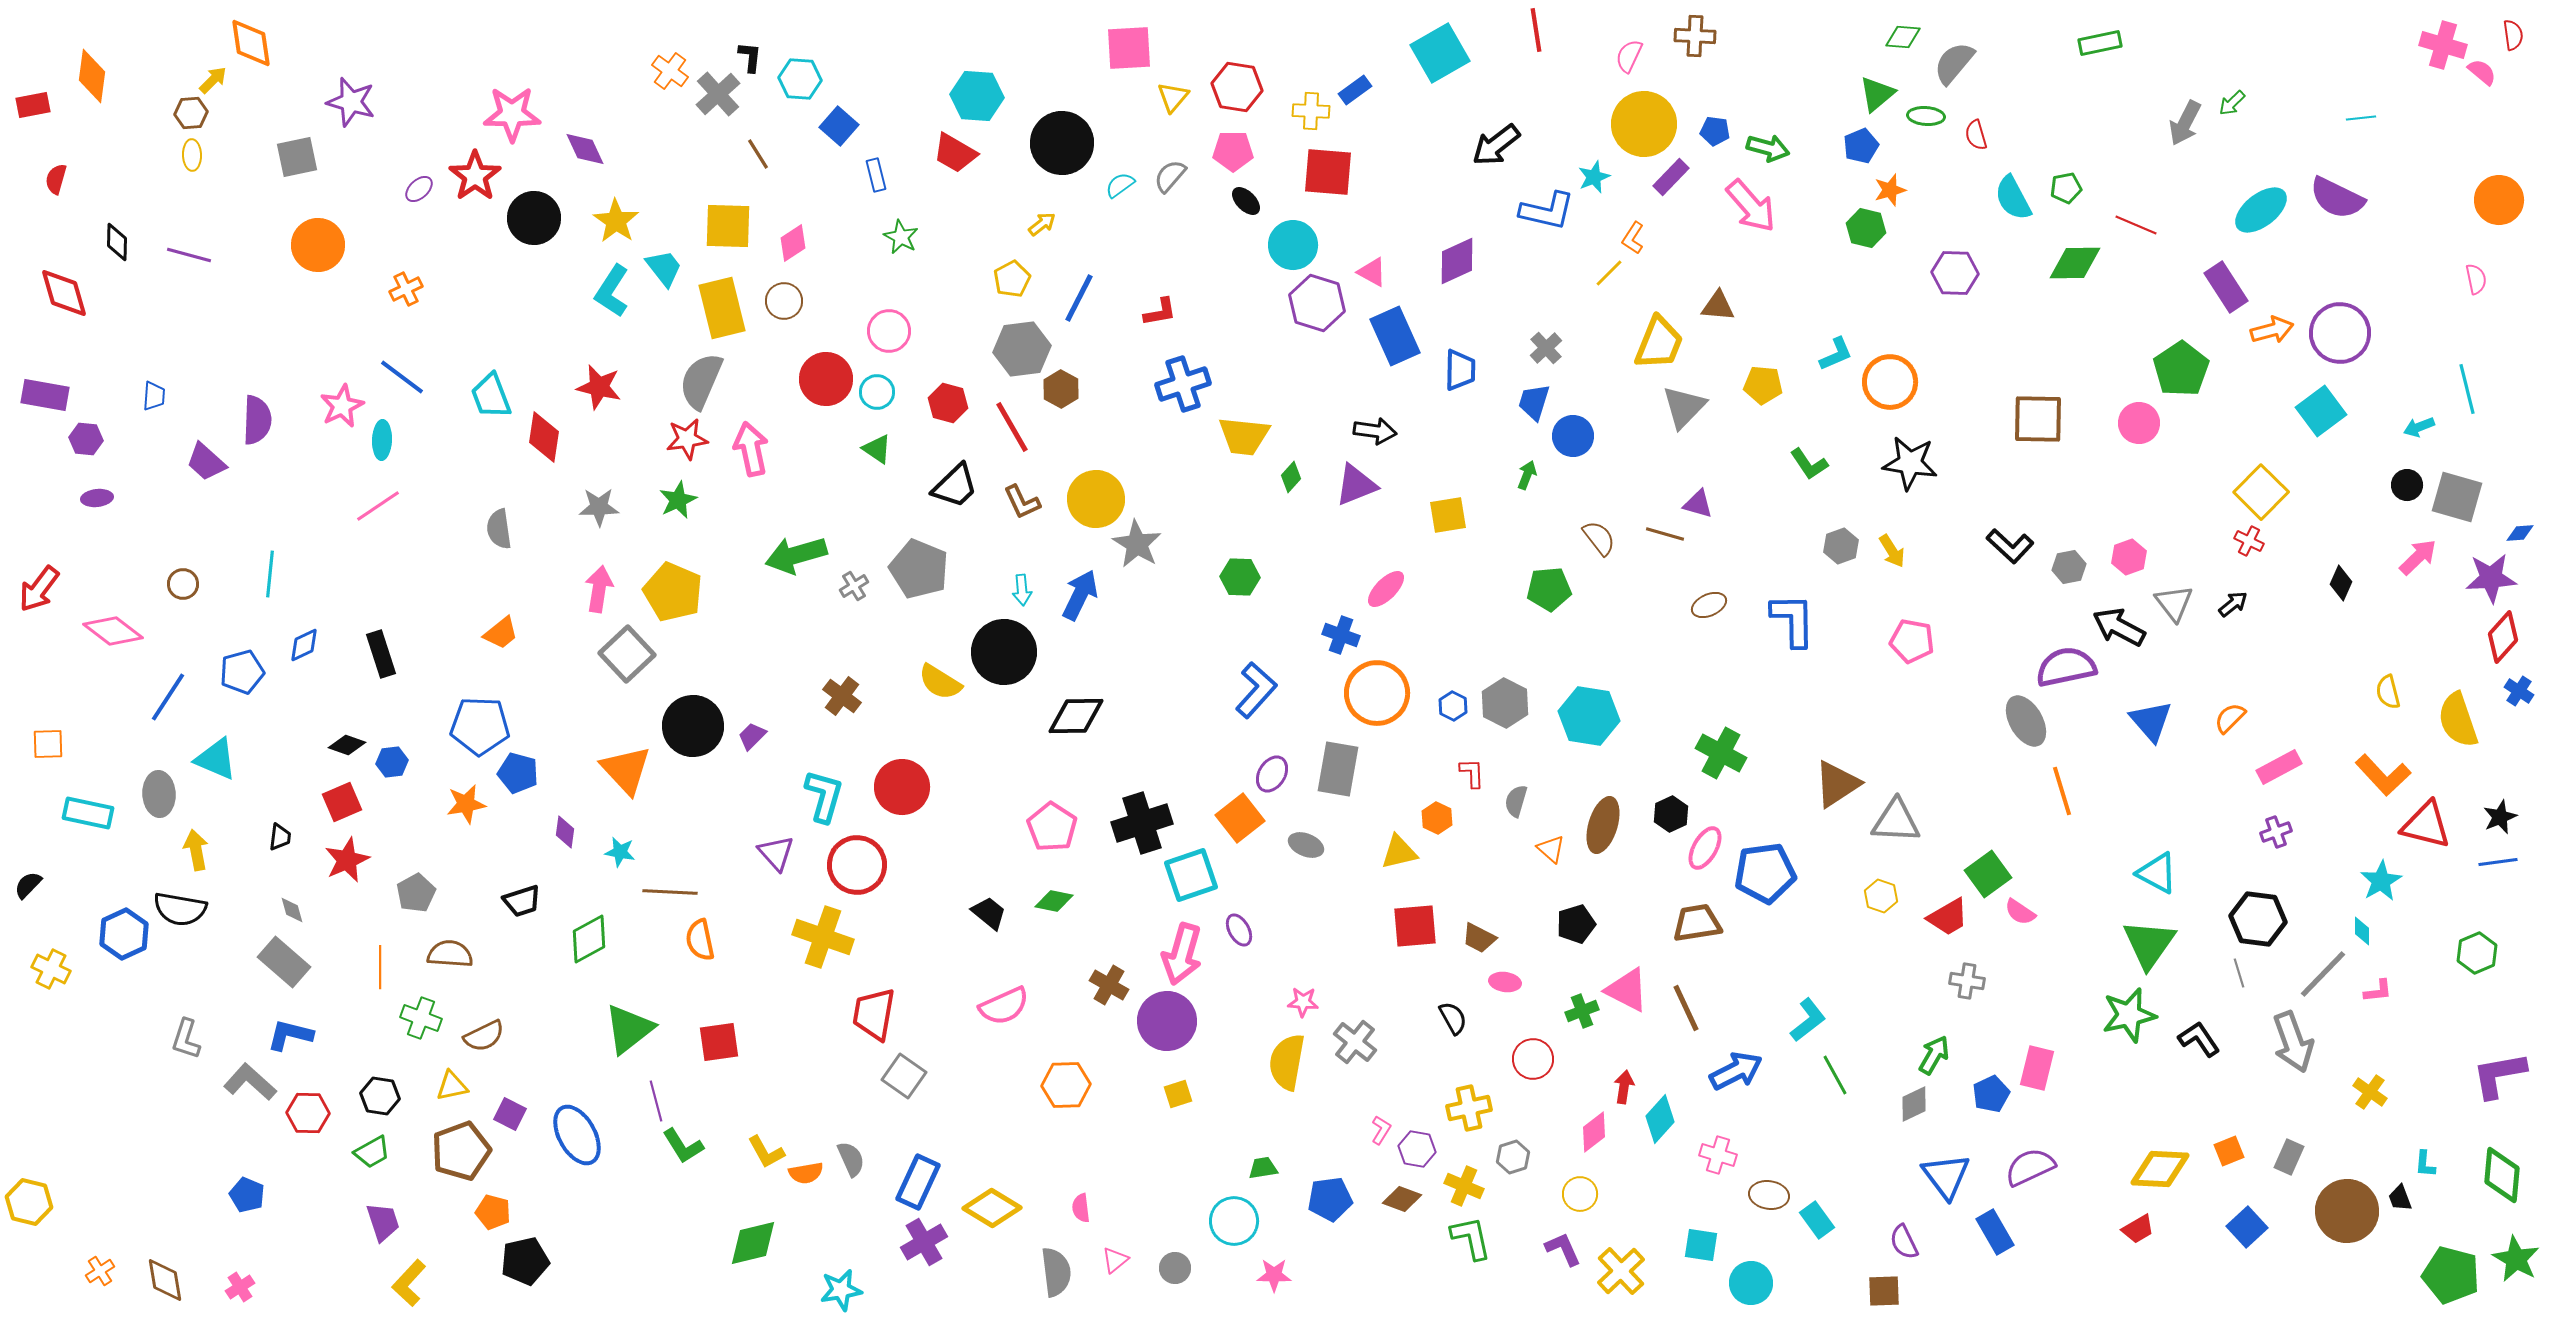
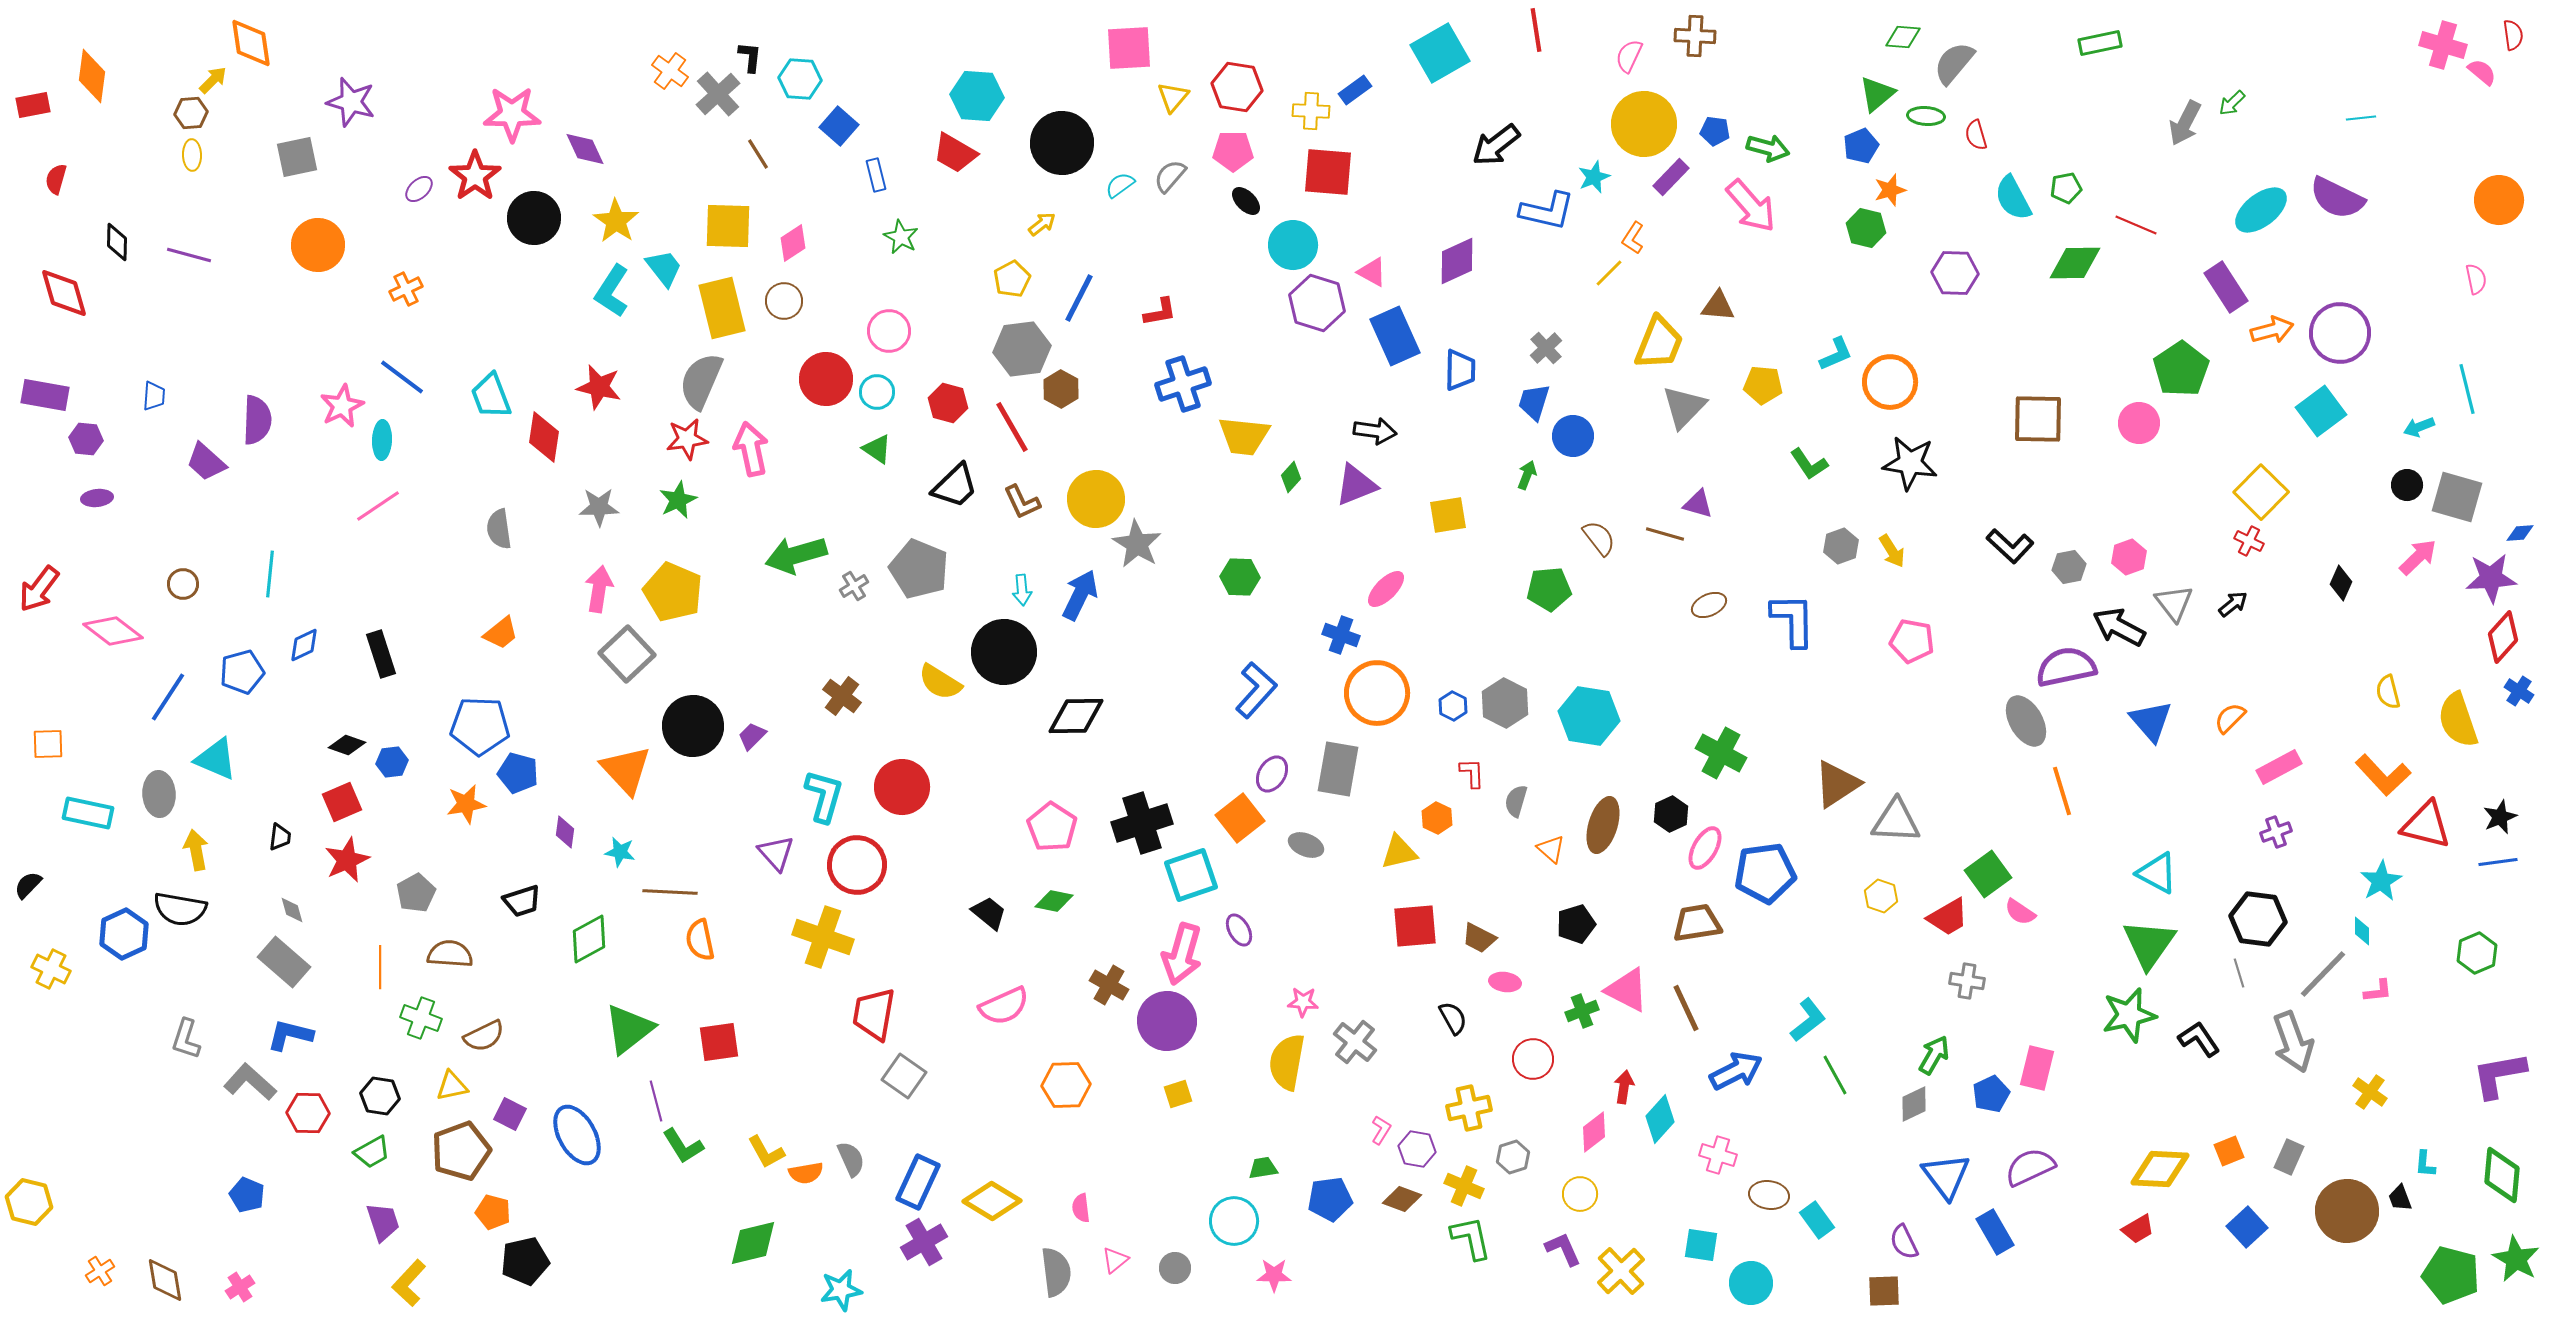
yellow diamond at (992, 1208): moved 7 px up
